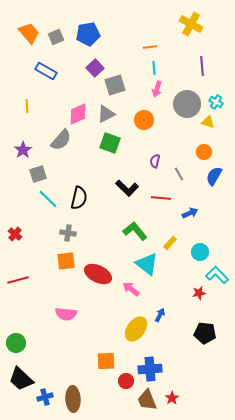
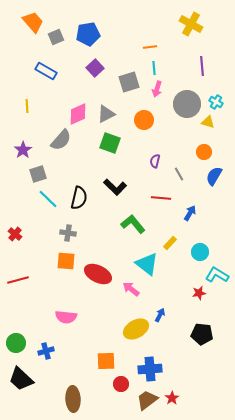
orange trapezoid at (29, 33): moved 4 px right, 11 px up
gray square at (115, 85): moved 14 px right, 3 px up
black L-shape at (127, 188): moved 12 px left, 1 px up
blue arrow at (190, 213): rotated 35 degrees counterclockwise
green L-shape at (135, 231): moved 2 px left, 7 px up
orange square at (66, 261): rotated 12 degrees clockwise
cyan L-shape at (217, 275): rotated 15 degrees counterclockwise
pink semicircle at (66, 314): moved 3 px down
yellow ellipse at (136, 329): rotated 25 degrees clockwise
black pentagon at (205, 333): moved 3 px left, 1 px down
red circle at (126, 381): moved 5 px left, 3 px down
blue cross at (45, 397): moved 1 px right, 46 px up
brown trapezoid at (147, 400): rotated 75 degrees clockwise
